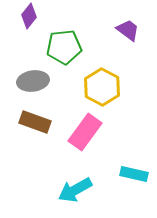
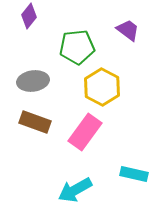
green pentagon: moved 13 px right
